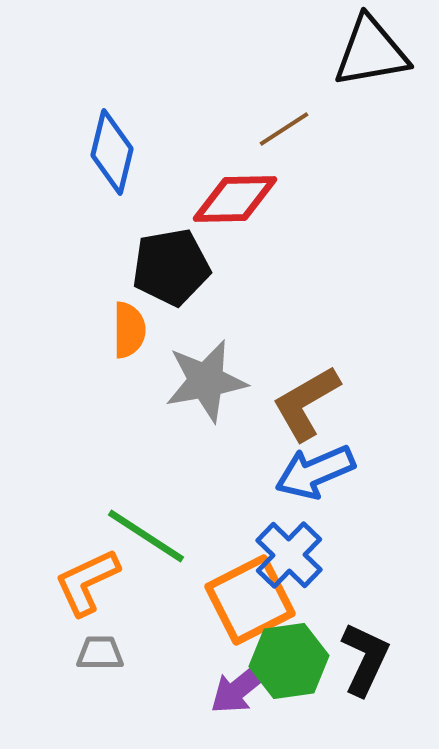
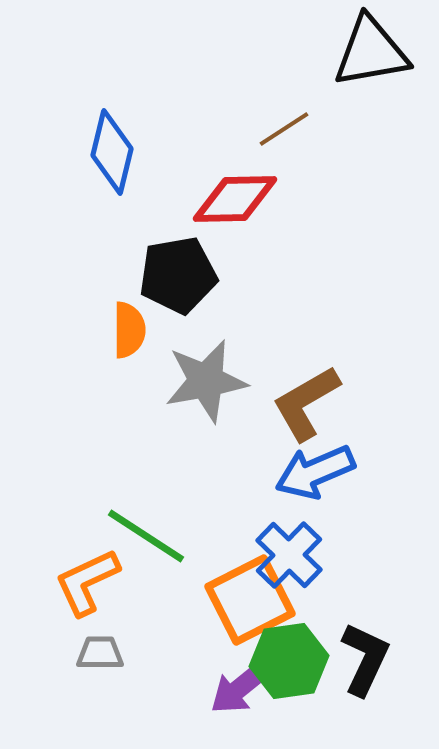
black pentagon: moved 7 px right, 8 px down
